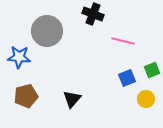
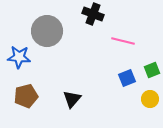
yellow circle: moved 4 px right
